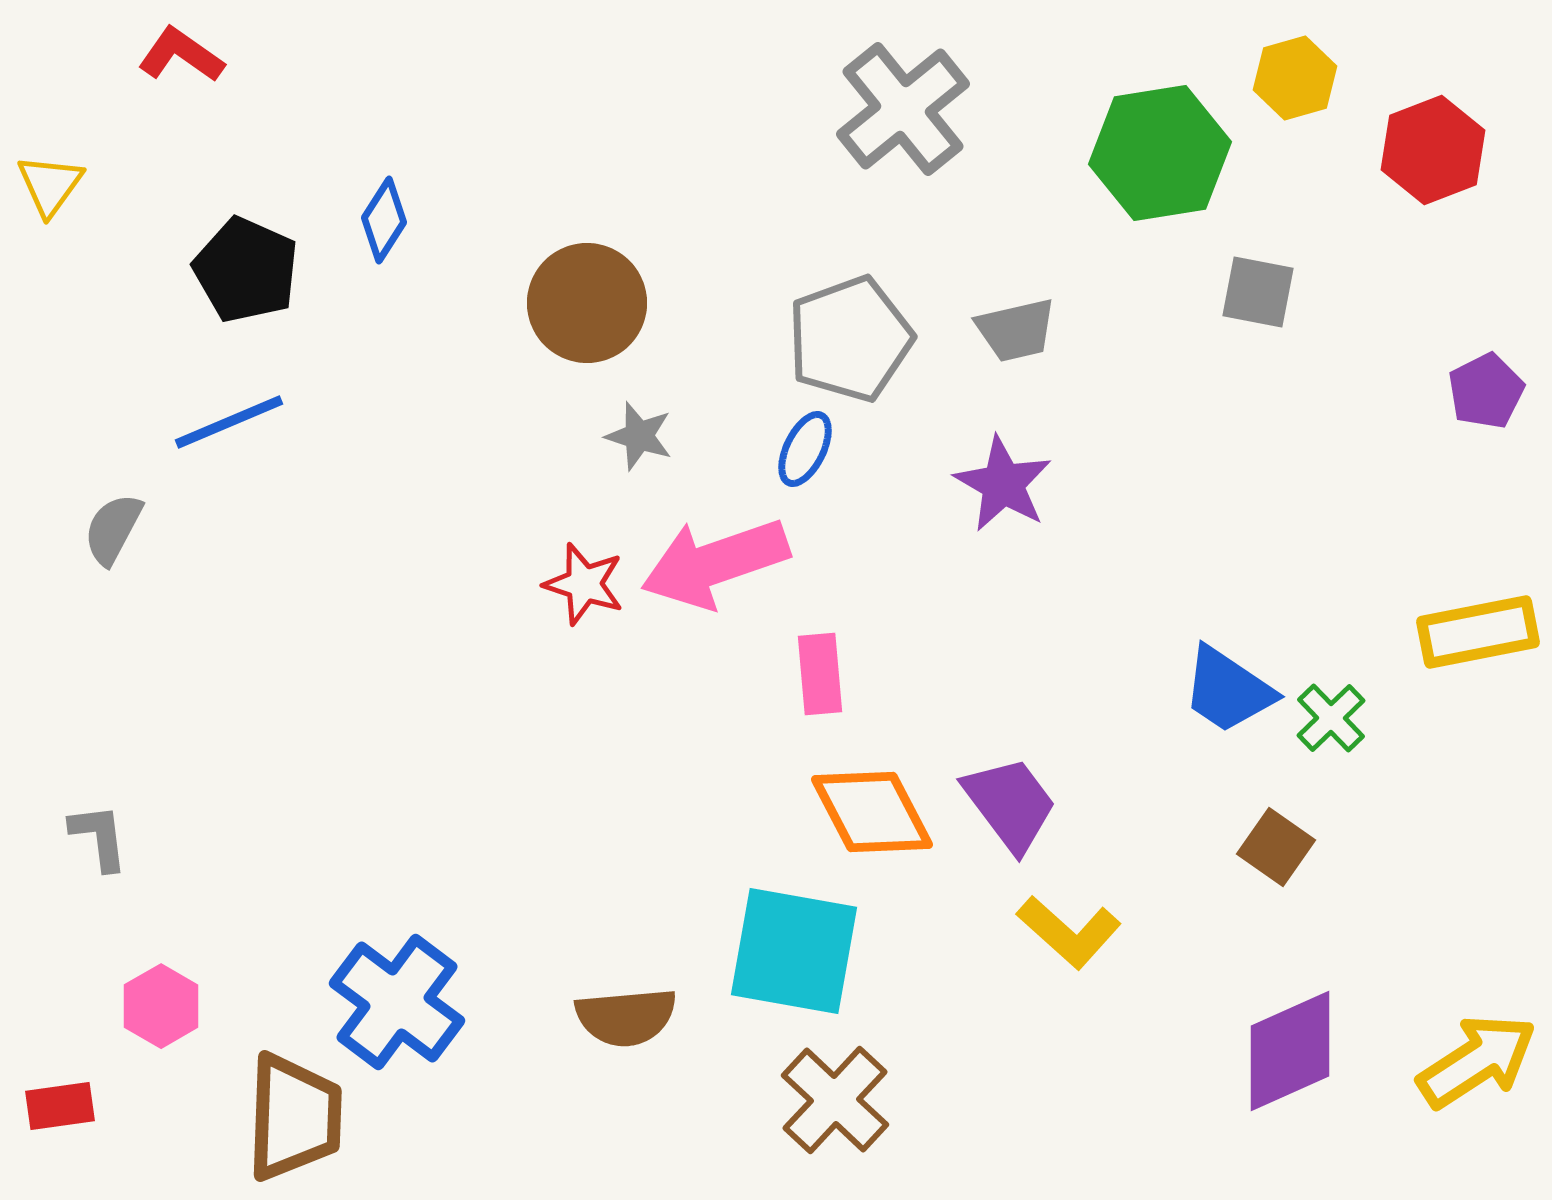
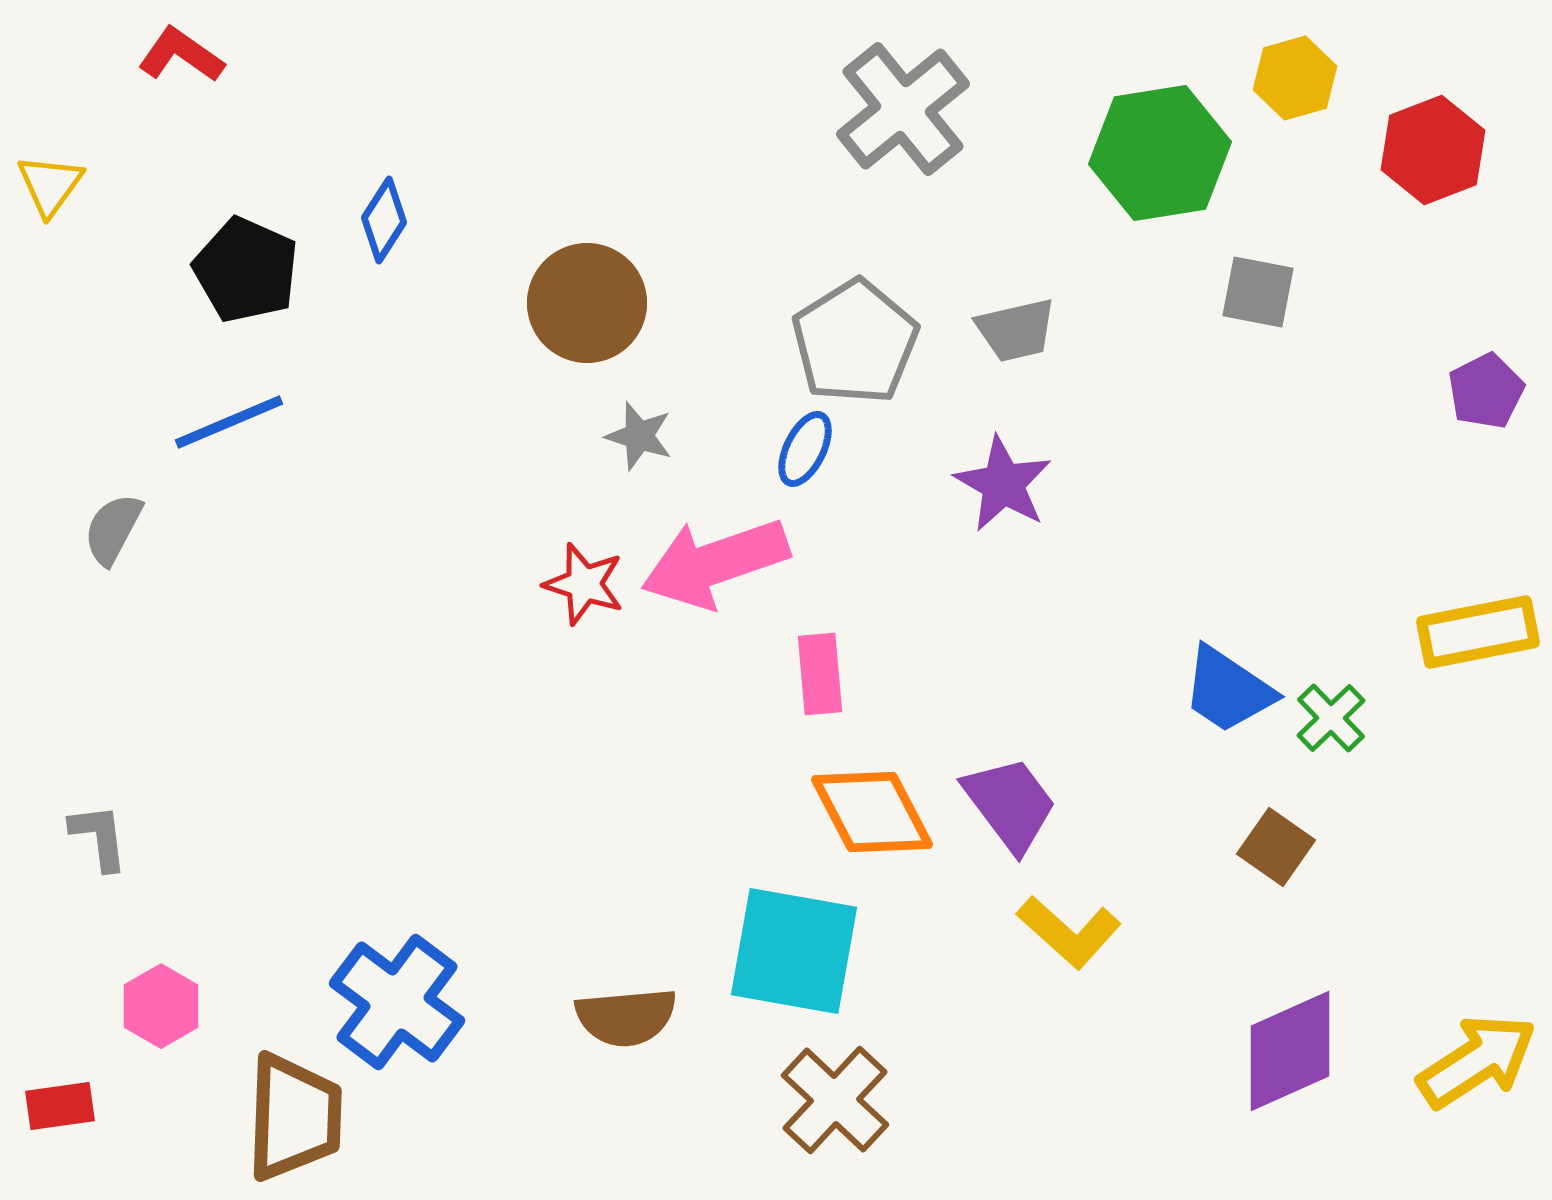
gray pentagon: moved 5 px right, 3 px down; rotated 12 degrees counterclockwise
